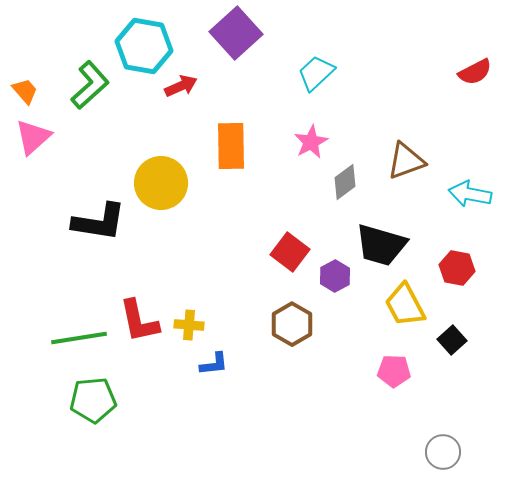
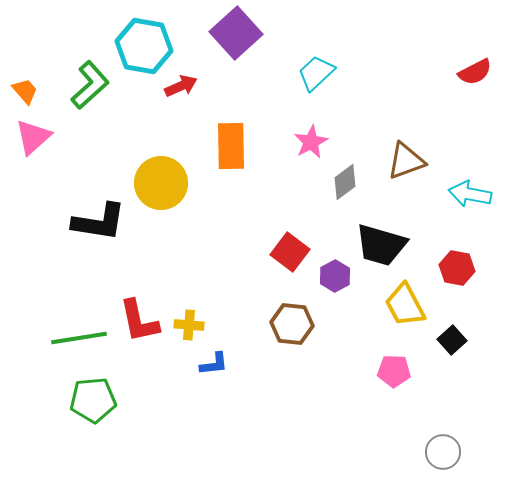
brown hexagon: rotated 24 degrees counterclockwise
